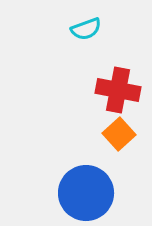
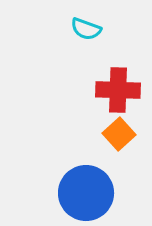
cyan semicircle: rotated 40 degrees clockwise
red cross: rotated 9 degrees counterclockwise
